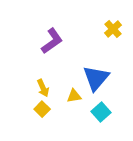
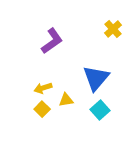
yellow arrow: rotated 96 degrees clockwise
yellow triangle: moved 8 px left, 4 px down
cyan square: moved 1 px left, 2 px up
